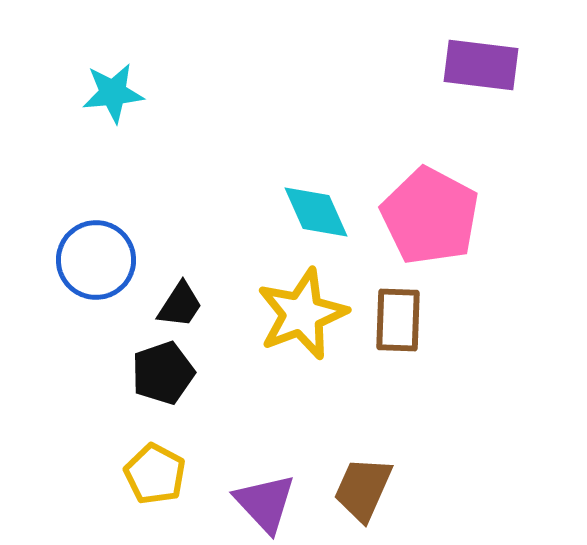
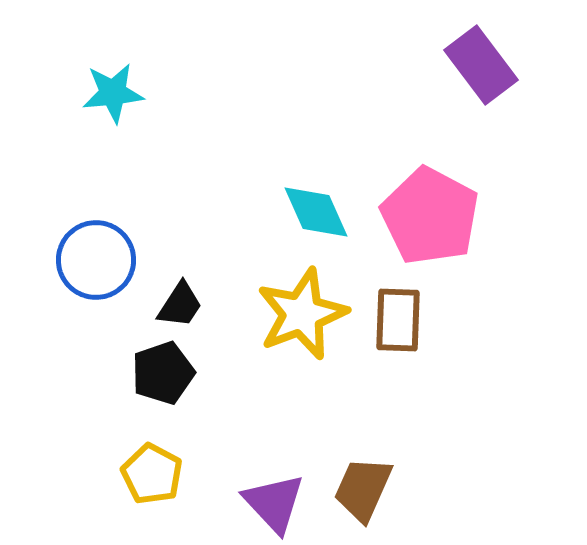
purple rectangle: rotated 46 degrees clockwise
yellow pentagon: moved 3 px left
purple triangle: moved 9 px right
